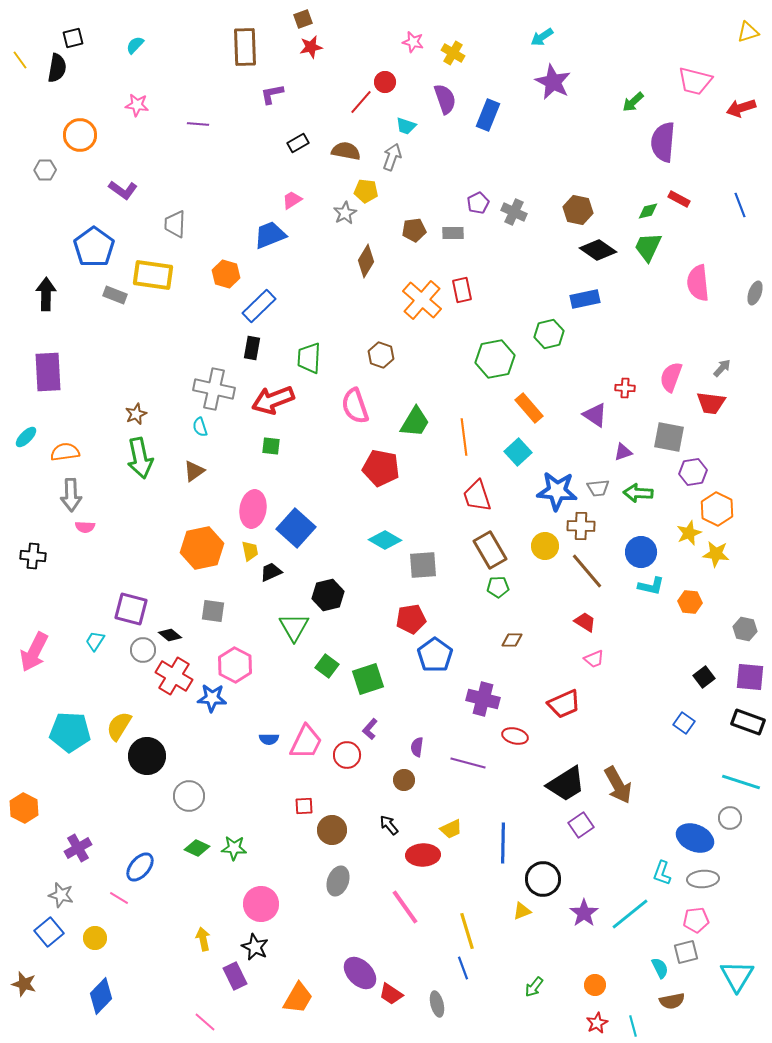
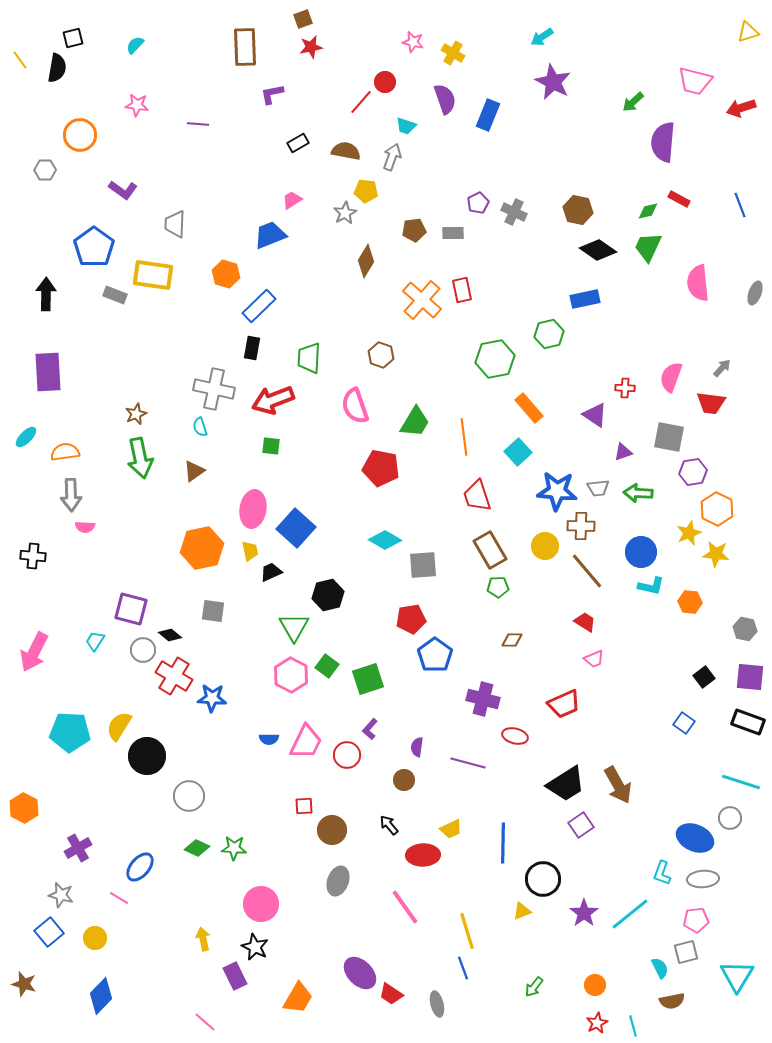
pink hexagon at (235, 665): moved 56 px right, 10 px down
